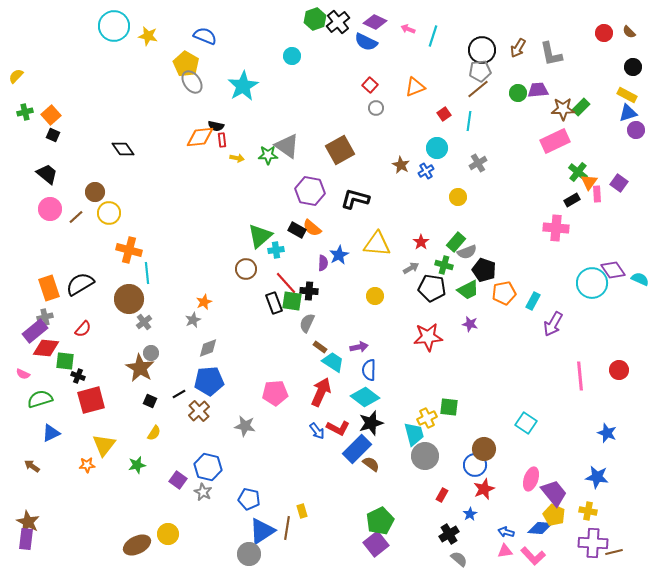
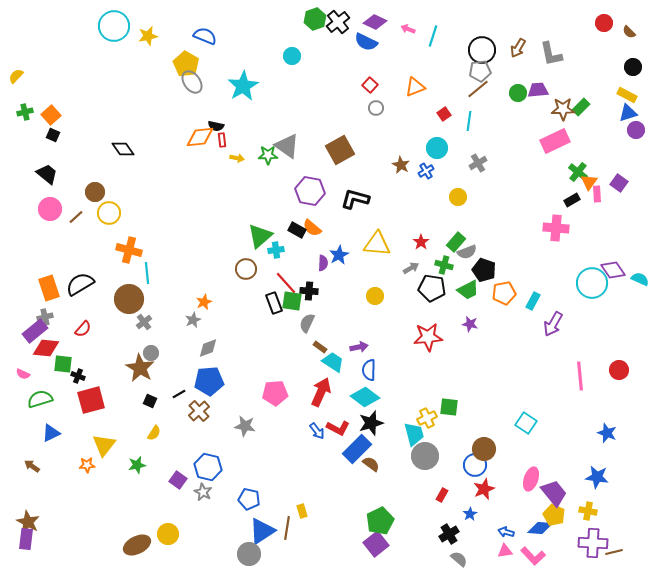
red circle at (604, 33): moved 10 px up
yellow star at (148, 36): rotated 24 degrees counterclockwise
green square at (65, 361): moved 2 px left, 3 px down
